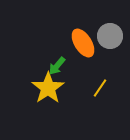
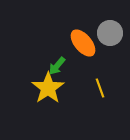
gray circle: moved 3 px up
orange ellipse: rotated 8 degrees counterclockwise
yellow line: rotated 54 degrees counterclockwise
